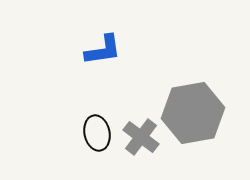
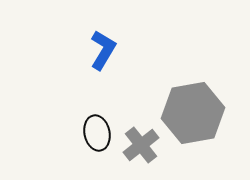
blue L-shape: rotated 51 degrees counterclockwise
gray cross: moved 8 px down; rotated 15 degrees clockwise
